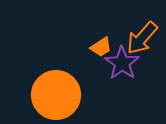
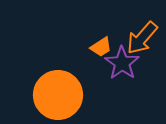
orange circle: moved 2 px right
